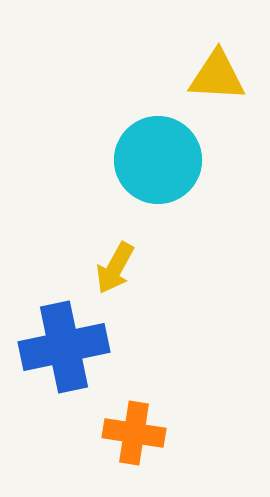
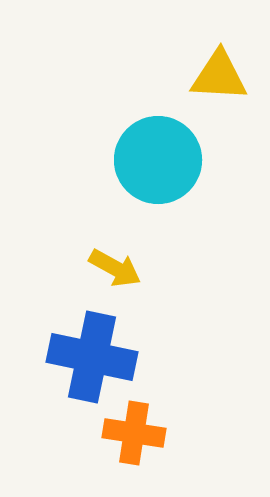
yellow triangle: moved 2 px right
yellow arrow: rotated 90 degrees counterclockwise
blue cross: moved 28 px right, 10 px down; rotated 24 degrees clockwise
